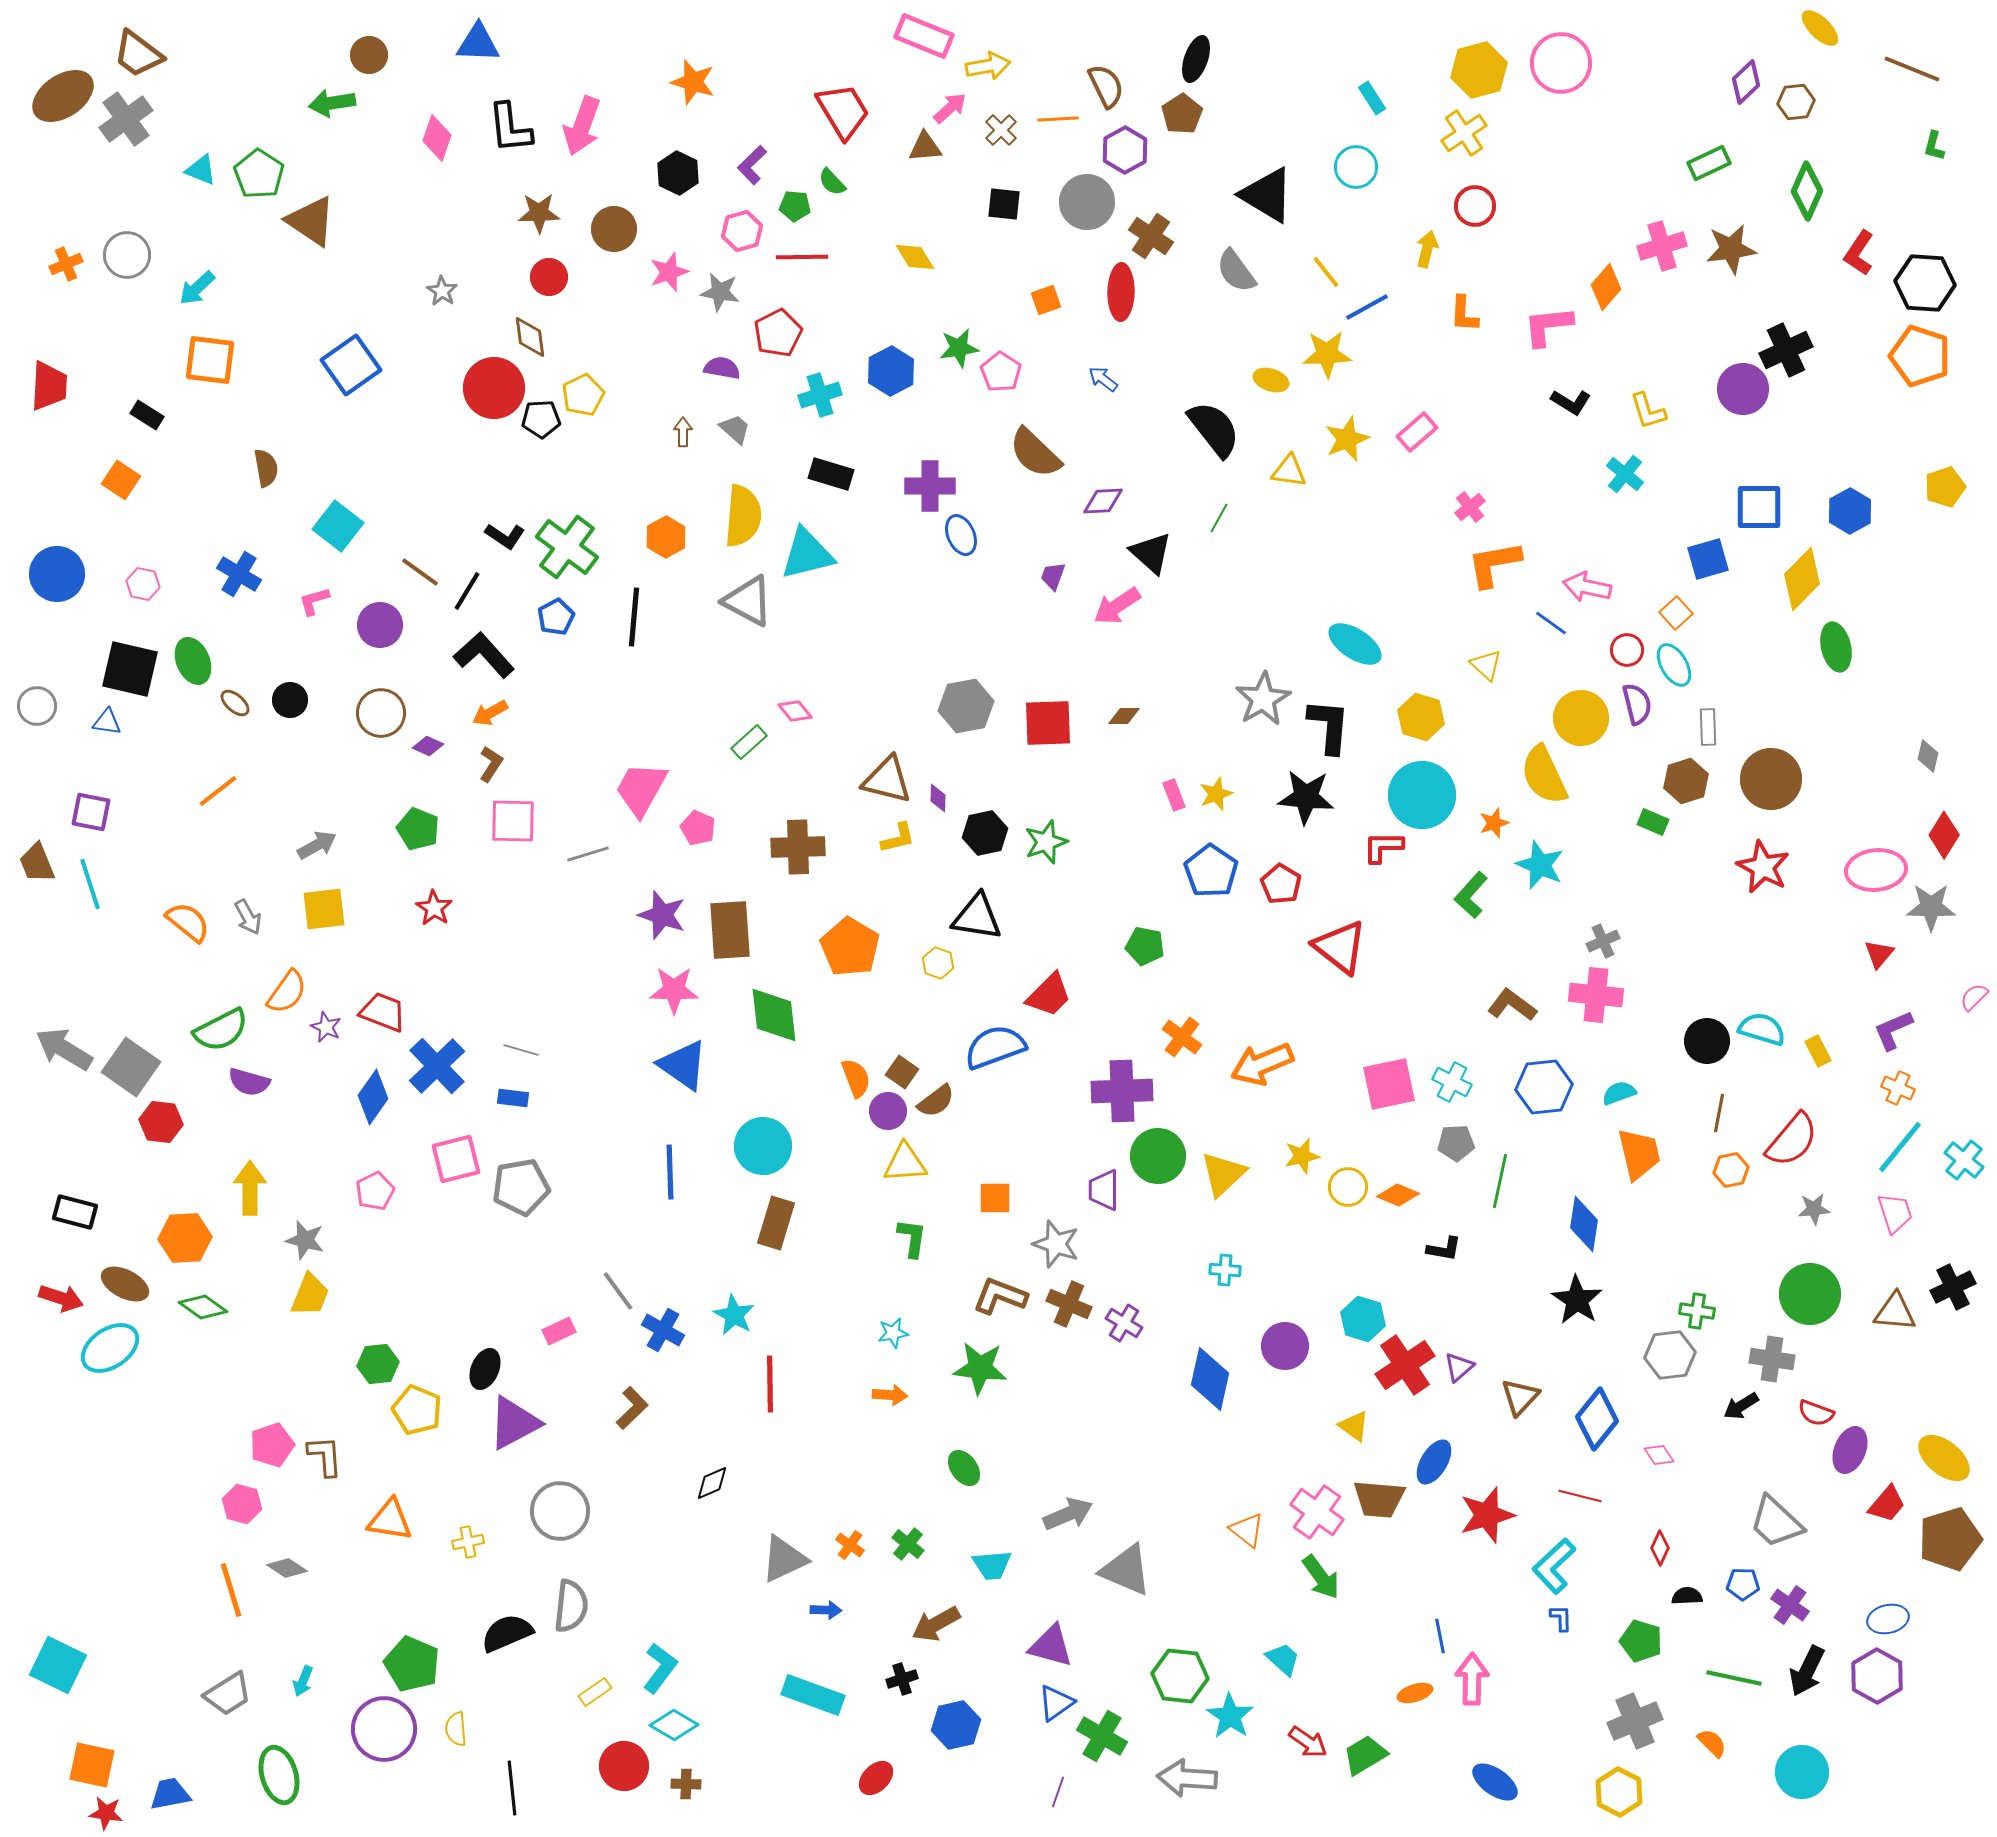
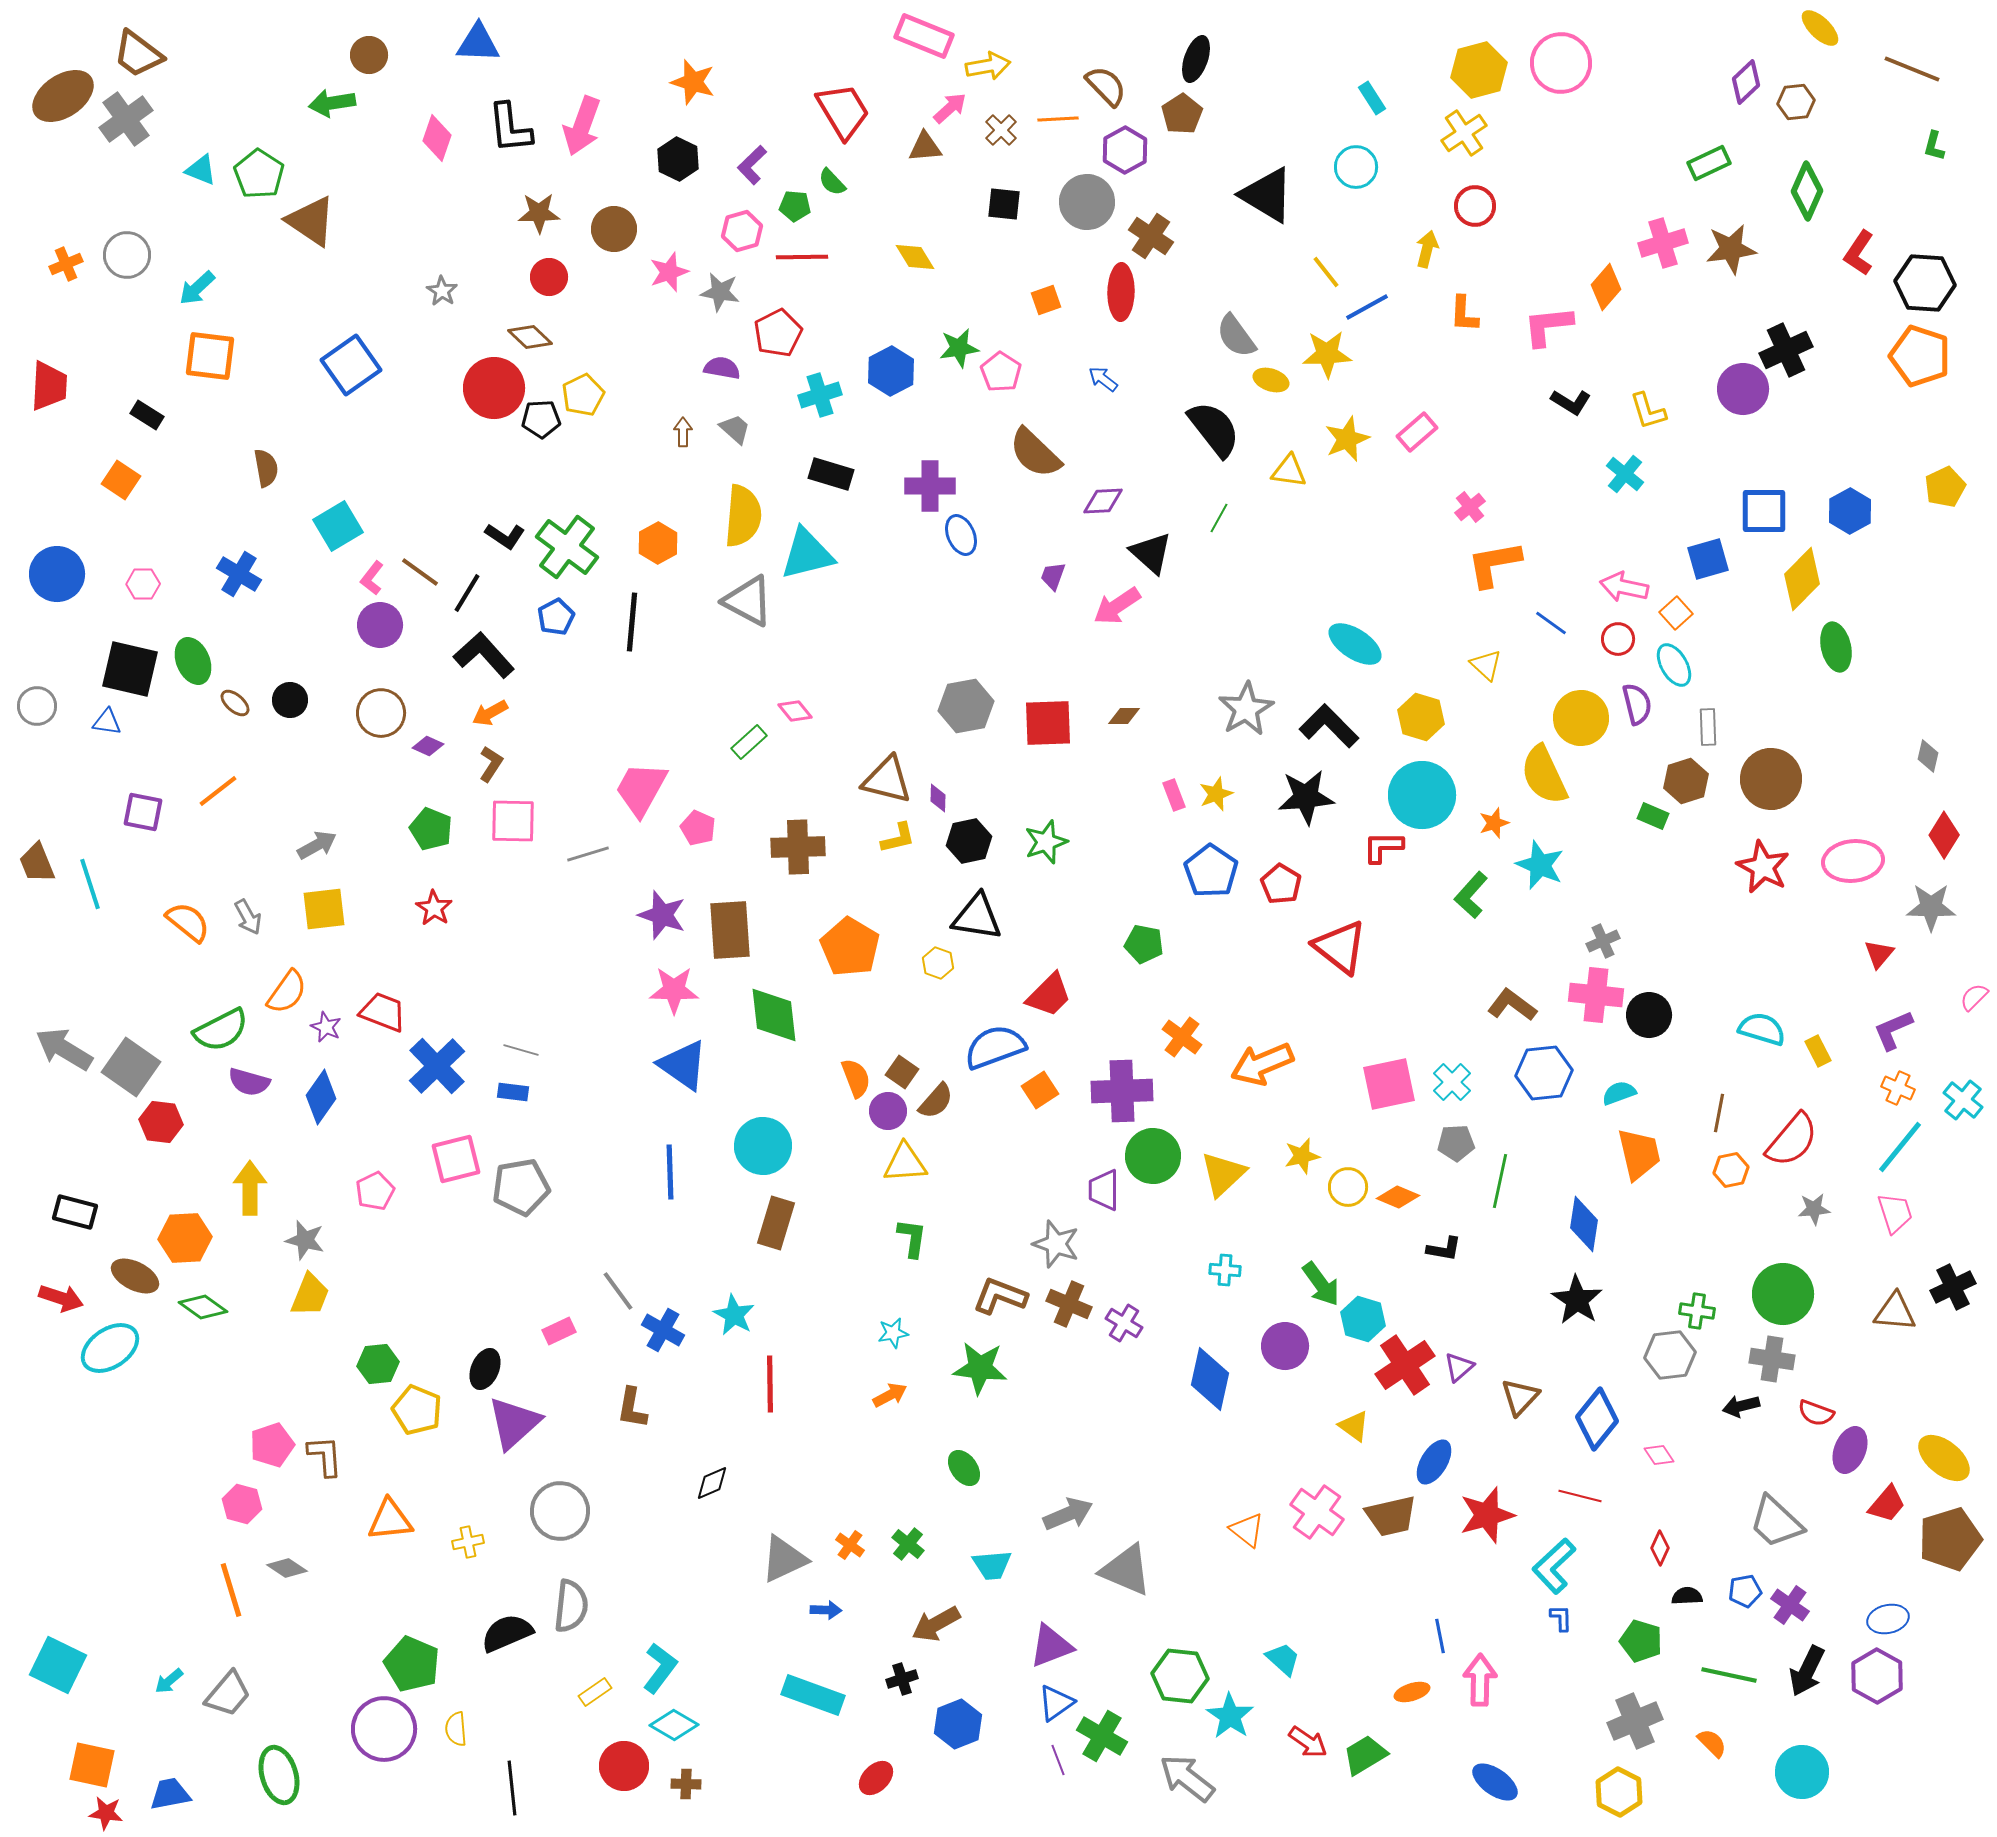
brown semicircle at (1106, 86): rotated 18 degrees counterclockwise
black hexagon at (678, 173): moved 14 px up
pink cross at (1662, 246): moved 1 px right, 3 px up
gray semicircle at (1236, 271): moved 65 px down
brown diamond at (530, 337): rotated 39 degrees counterclockwise
orange square at (210, 360): moved 4 px up
yellow pentagon at (1945, 487): rotated 6 degrees counterclockwise
blue square at (1759, 507): moved 5 px right, 4 px down
cyan square at (338, 526): rotated 21 degrees clockwise
orange hexagon at (666, 537): moved 8 px left, 6 px down
pink hexagon at (143, 584): rotated 12 degrees counterclockwise
pink arrow at (1587, 587): moved 37 px right
black line at (467, 591): moved 2 px down
pink L-shape at (314, 601): moved 58 px right, 23 px up; rotated 36 degrees counterclockwise
black line at (634, 617): moved 2 px left, 5 px down
red circle at (1627, 650): moved 9 px left, 11 px up
gray star at (1263, 699): moved 17 px left, 10 px down
black L-shape at (1329, 726): rotated 50 degrees counterclockwise
black star at (1306, 797): rotated 10 degrees counterclockwise
purple square at (91, 812): moved 52 px right
green rectangle at (1653, 822): moved 6 px up
green pentagon at (418, 829): moved 13 px right
black hexagon at (985, 833): moved 16 px left, 8 px down
pink ellipse at (1876, 870): moved 23 px left, 9 px up
green pentagon at (1145, 946): moved 1 px left, 2 px up
black circle at (1707, 1041): moved 58 px left, 26 px up
cyan cross at (1452, 1082): rotated 18 degrees clockwise
blue hexagon at (1544, 1087): moved 14 px up
blue diamond at (373, 1097): moved 52 px left
blue rectangle at (513, 1098): moved 6 px up
brown semicircle at (936, 1101): rotated 12 degrees counterclockwise
green circle at (1158, 1156): moved 5 px left
cyan cross at (1964, 1160): moved 1 px left, 60 px up
orange diamond at (1398, 1195): moved 2 px down
orange square at (995, 1198): moved 45 px right, 108 px up; rotated 33 degrees counterclockwise
brown ellipse at (125, 1284): moved 10 px right, 8 px up
green circle at (1810, 1294): moved 27 px left
orange arrow at (890, 1395): rotated 32 degrees counterclockwise
black arrow at (1741, 1406): rotated 18 degrees clockwise
brown L-shape at (632, 1408): rotated 144 degrees clockwise
purple triangle at (514, 1423): rotated 14 degrees counterclockwise
brown trapezoid at (1379, 1499): moved 12 px right, 17 px down; rotated 18 degrees counterclockwise
orange triangle at (390, 1520): rotated 15 degrees counterclockwise
green arrow at (1321, 1577): moved 293 px up
blue pentagon at (1743, 1584): moved 2 px right, 7 px down; rotated 12 degrees counterclockwise
purple triangle at (1051, 1646): rotated 36 degrees counterclockwise
green line at (1734, 1678): moved 5 px left, 3 px up
pink arrow at (1472, 1679): moved 8 px right, 1 px down
cyan arrow at (303, 1681): moved 134 px left; rotated 28 degrees clockwise
orange ellipse at (1415, 1693): moved 3 px left, 1 px up
gray trapezoid at (228, 1694): rotated 18 degrees counterclockwise
blue hexagon at (956, 1725): moved 2 px right, 1 px up; rotated 9 degrees counterclockwise
gray arrow at (1187, 1778): rotated 34 degrees clockwise
purple line at (1058, 1792): moved 32 px up; rotated 40 degrees counterclockwise
